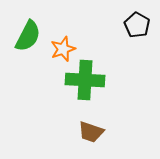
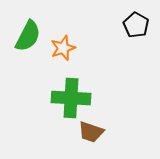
black pentagon: moved 1 px left
orange star: moved 1 px up
green cross: moved 14 px left, 18 px down
